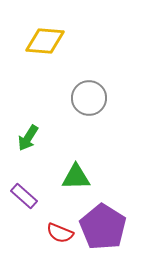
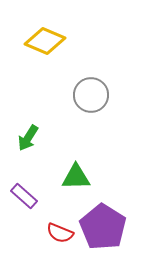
yellow diamond: rotated 18 degrees clockwise
gray circle: moved 2 px right, 3 px up
